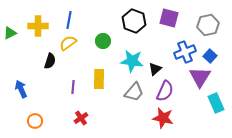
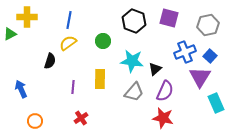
yellow cross: moved 11 px left, 9 px up
green triangle: moved 1 px down
yellow rectangle: moved 1 px right
